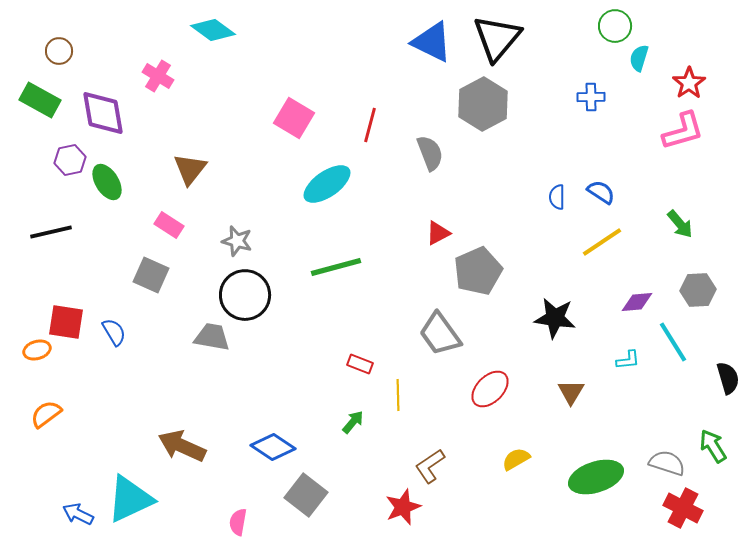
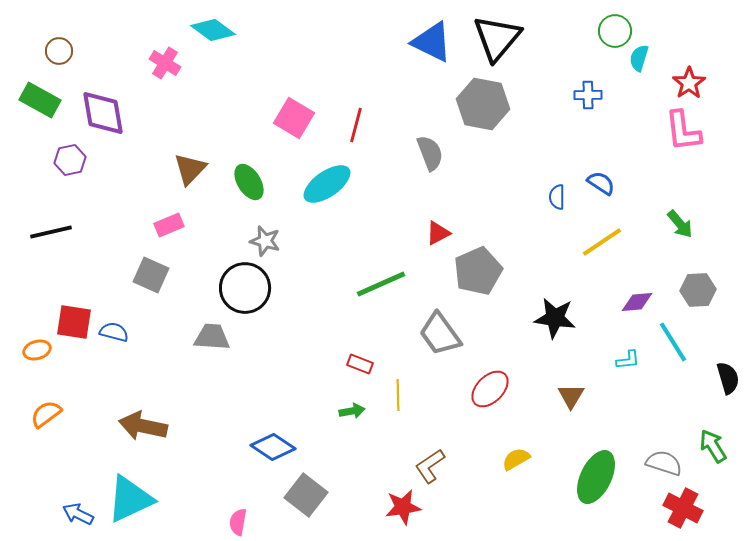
green circle at (615, 26): moved 5 px down
pink cross at (158, 76): moved 7 px right, 13 px up
blue cross at (591, 97): moved 3 px left, 2 px up
gray hexagon at (483, 104): rotated 21 degrees counterclockwise
red line at (370, 125): moved 14 px left
pink L-shape at (683, 131): rotated 99 degrees clockwise
brown triangle at (190, 169): rotated 6 degrees clockwise
green ellipse at (107, 182): moved 142 px right
blue semicircle at (601, 192): moved 9 px up
pink rectangle at (169, 225): rotated 56 degrees counterclockwise
gray star at (237, 241): moved 28 px right
green line at (336, 267): moved 45 px right, 17 px down; rotated 9 degrees counterclockwise
black circle at (245, 295): moved 7 px up
red square at (66, 322): moved 8 px right
blue semicircle at (114, 332): rotated 44 degrees counterclockwise
gray trapezoid at (212, 337): rotated 6 degrees counterclockwise
brown triangle at (571, 392): moved 4 px down
green arrow at (353, 422): moved 1 px left, 11 px up; rotated 40 degrees clockwise
brown arrow at (182, 446): moved 39 px left, 20 px up; rotated 12 degrees counterclockwise
gray semicircle at (667, 463): moved 3 px left
green ellipse at (596, 477): rotated 46 degrees counterclockwise
red star at (403, 507): rotated 12 degrees clockwise
